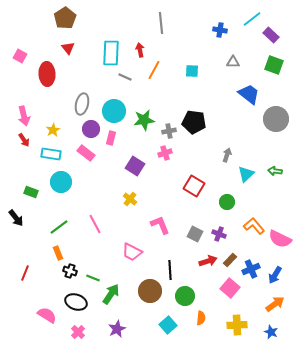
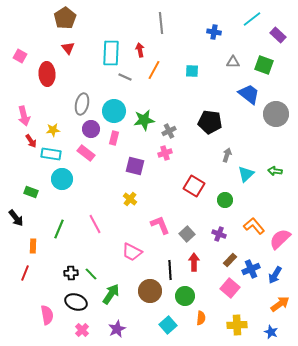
blue cross at (220, 30): moved 6 px left, 2 px down
purple rectangle at (271, 35): moved 7 px right
green square at (274, 65): moved 10 px left
gray circle at (276, 119): moved 5 px up
black pentagon at (194, 122): moved 16 px right
yellow star at (53, 130): rotated 24 degrees clockwise
gray cross at (169, 131): rotated 16 degrees counterclockwise
pink rectangle at (111, 138): moved 3 px right
red arrow at (24, 140): moved 7 px right, 1 px down
purple square at (135, 166): rotated 18 degrees counterclockwise
cyan circle at (61, 182): moved 1 px right, 3 px up
green circle at (227, 202): moved 2 px left, 2 px up
green line at (59, 227): moved 2 px down; rotated 30 degrees counterclockwise
gray square at (195, 234): moved 8 px left; rotated 21 degrees clockwise
pink semicircle at (280, 239): rotated 110 degrees clockwise
orange rectangle at (58, 253): moved 25 px left, 7 px up; rotated 24 degrees clockwise
red arrow at (208, 261): moved 14 px left, 1 px down; rotated 72 degrees counterclockwise
black cross at (70, 271): moved 1 px right, 2 px down; rotated 24 degrees counterclockwise
green line at (93, 278): moved 2 px left, 4 px up; rotated 24 degrees clockwise
orange arrow at (275, 304): moved 5 px right
pink semicircle at (47, 315): rotated 48 degrees clockwise
pink cross at (78, 332): moved 4 px right, 2 px up
